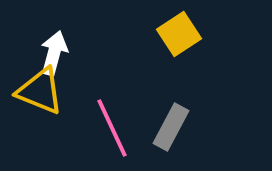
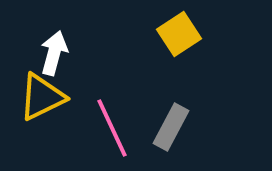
yellow triangle: moved 2 px right, 6 px down; rotated 48 degrees counterclockwise
